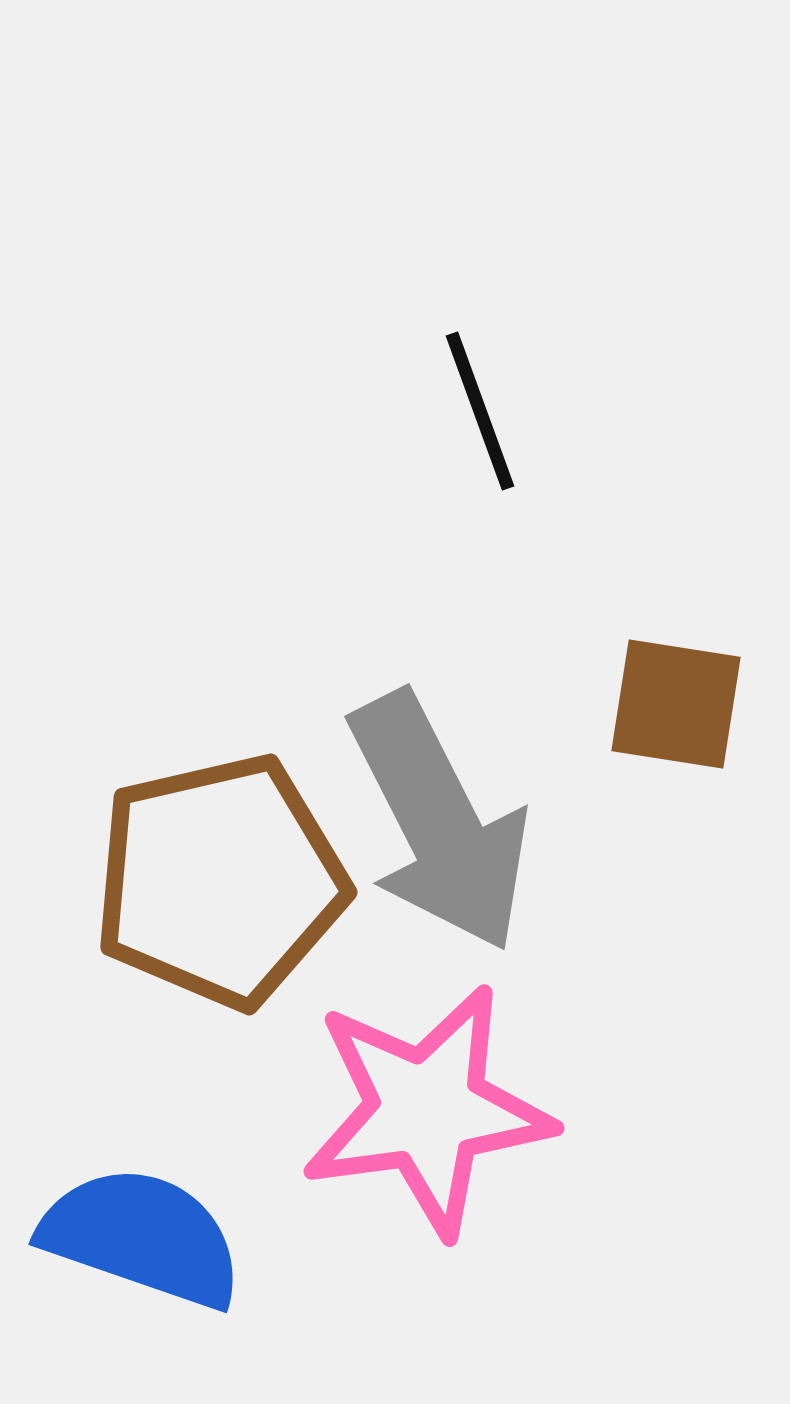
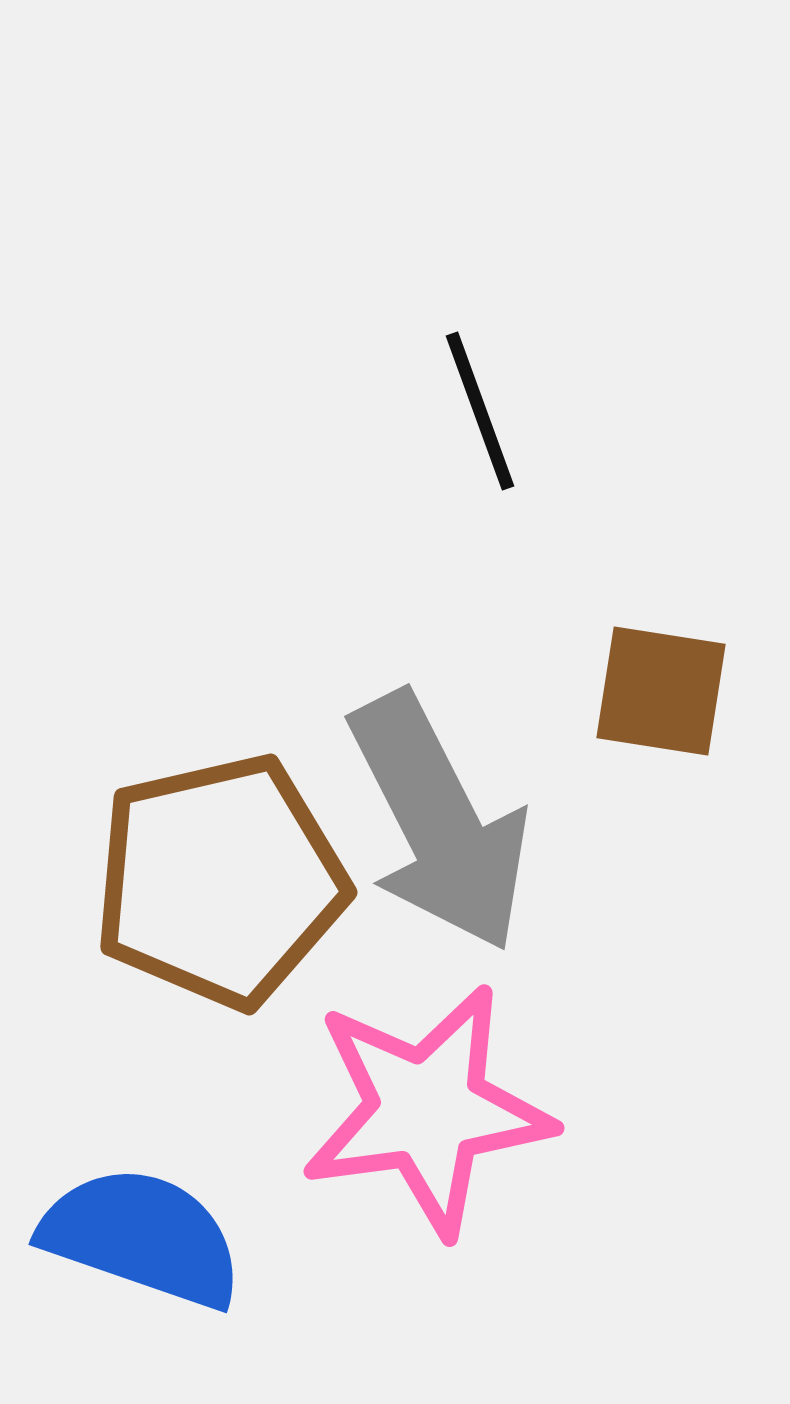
brown square: moved 15 px left, 13 px up
